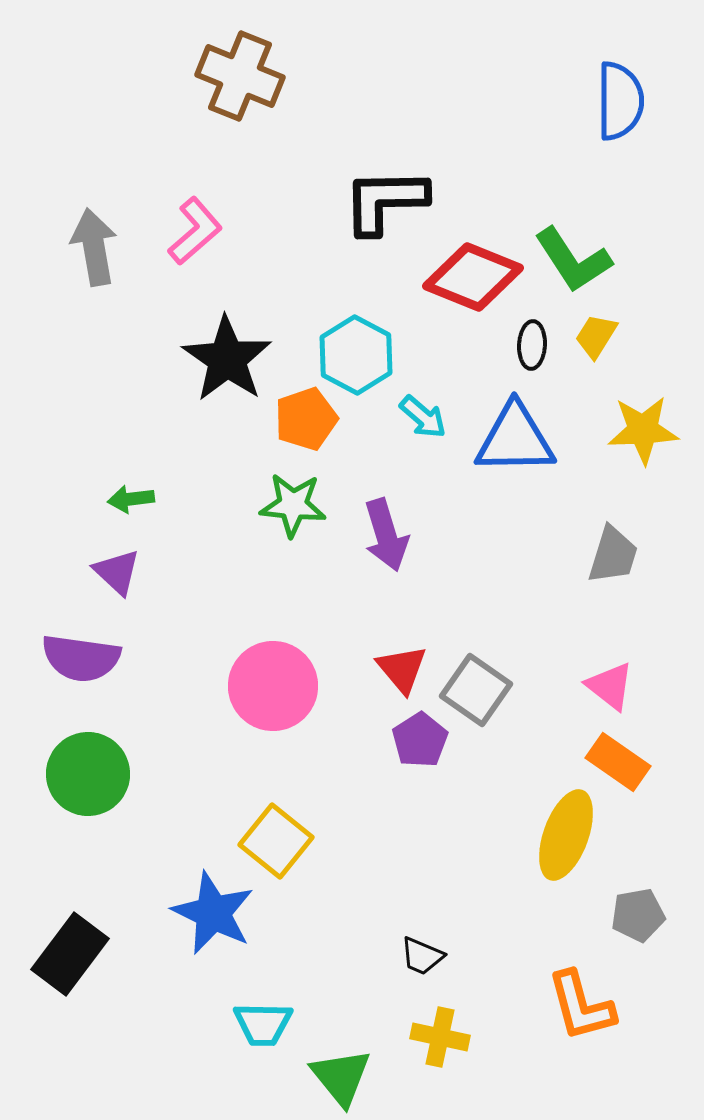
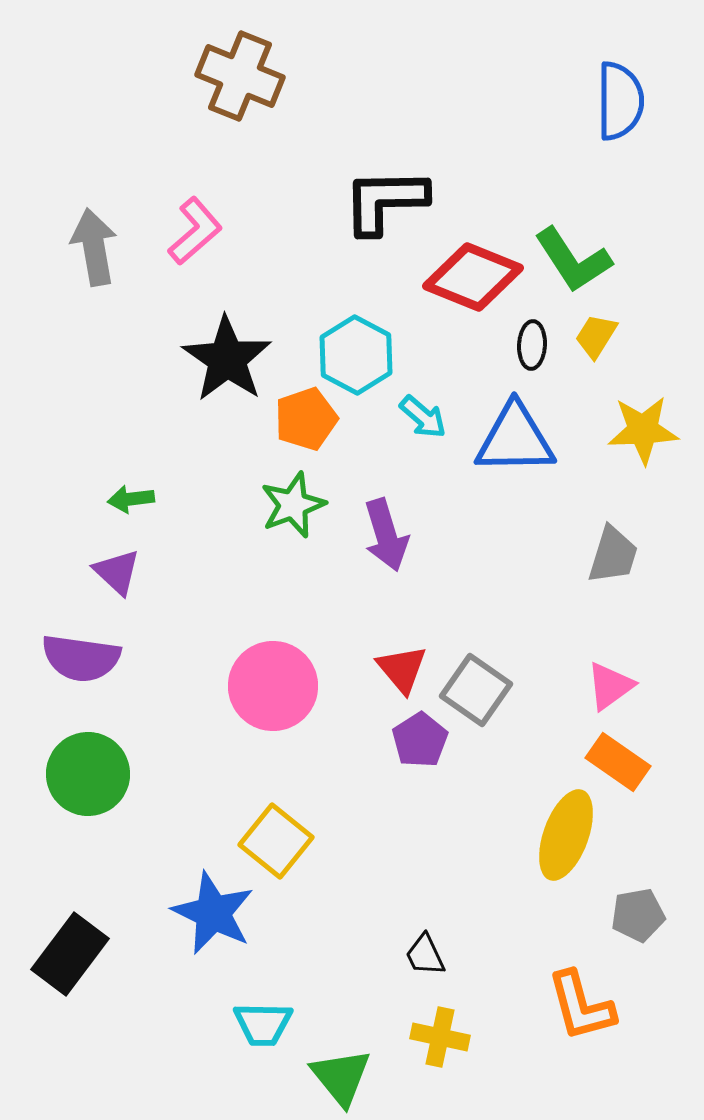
green star: rotated 26 degrees counterclockwise
pink triangle: rotated 46 degrees clockwise
black trapezoid: moved 3 px right, 1 px up; rotated 42 degrees clockwise
